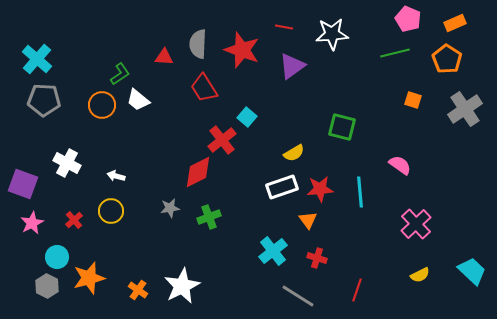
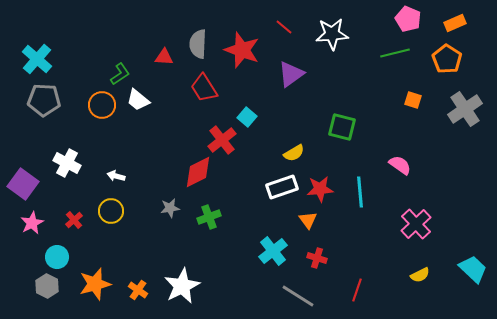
red line at (284, 27): rotated 30 degrees clockwise
purple triangle at (292, 66): moved 1 px left, 8 px down
purple square at (23, 184): rotated 16 degrees clockwise
cyan trapezoid at (472, 271): moved 1 px right, 2 px up
orange star at (89, 278): moved 6 px right, 6 px down
